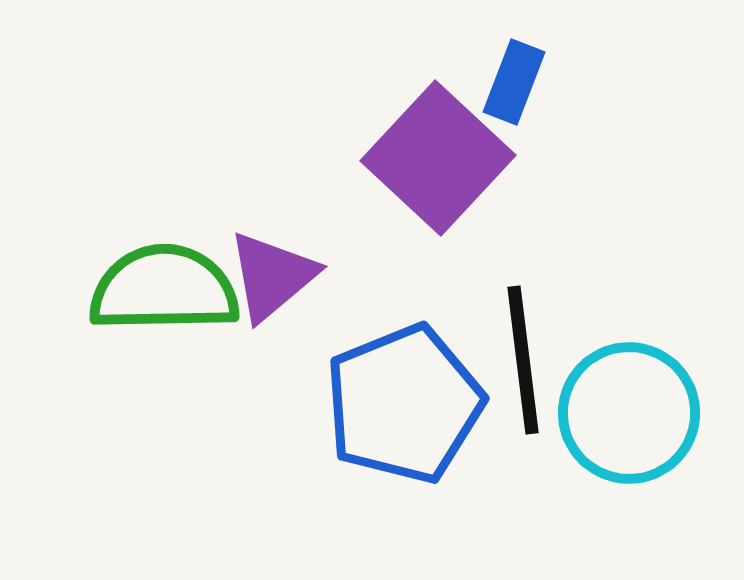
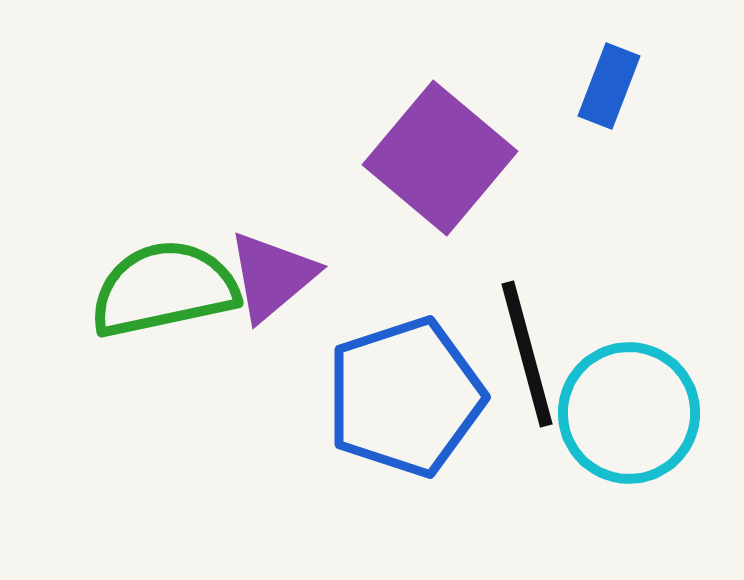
blue rectangle: moved 95 px right, 4 px down
purple square: moved 2 px right; rotated 3 degrees counterclockwise
green semicircle: rotated 11 degrees counterclockwise
black line: moved 4 px right, 6 px up; rotated 8 degrees counterclockwise
blue pentagon: moved 1 px right, 7 px up; rotated 4 degrees clockwise
